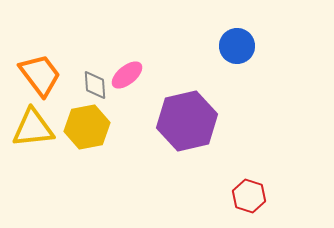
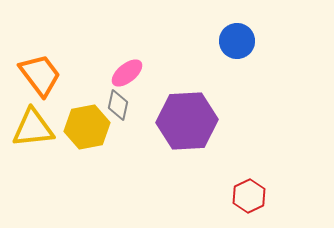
blue circle: moved 5 px up
pink ellipse: moved 2 px up
gray diamond: moved 23 px right, 20 px down; rotated 16 degrees clockwise
purple hexagon: rotated 10 degrees clockwise
red hexagon: rotated 16 degrees clockwise
